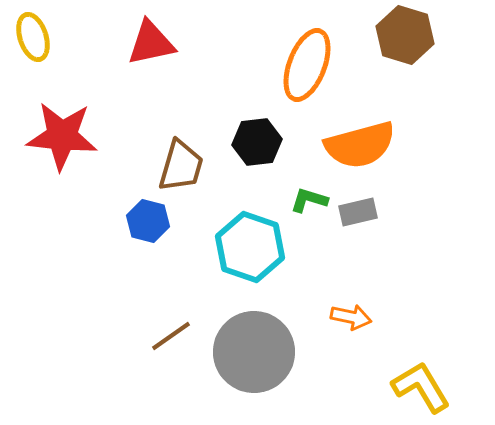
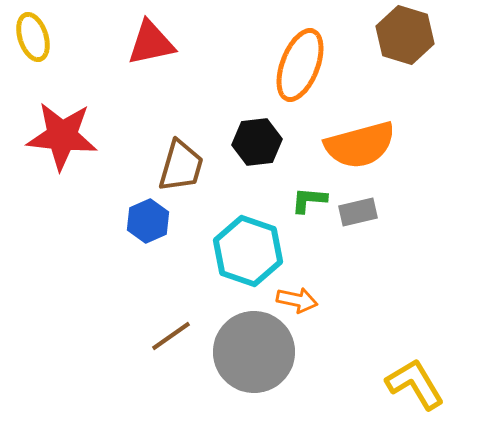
orange ellipse: moved 7 px left
green L-shape: rotated 12 degrees counterclockwise
blue hexagon: rotated 21 degrees clockwise
cyan hexagon: moved 2 px left, 4 px down
orange arrow: moved 54 px left, 17 px up
yellow L-shape: moved 6 px left, 3 px up
